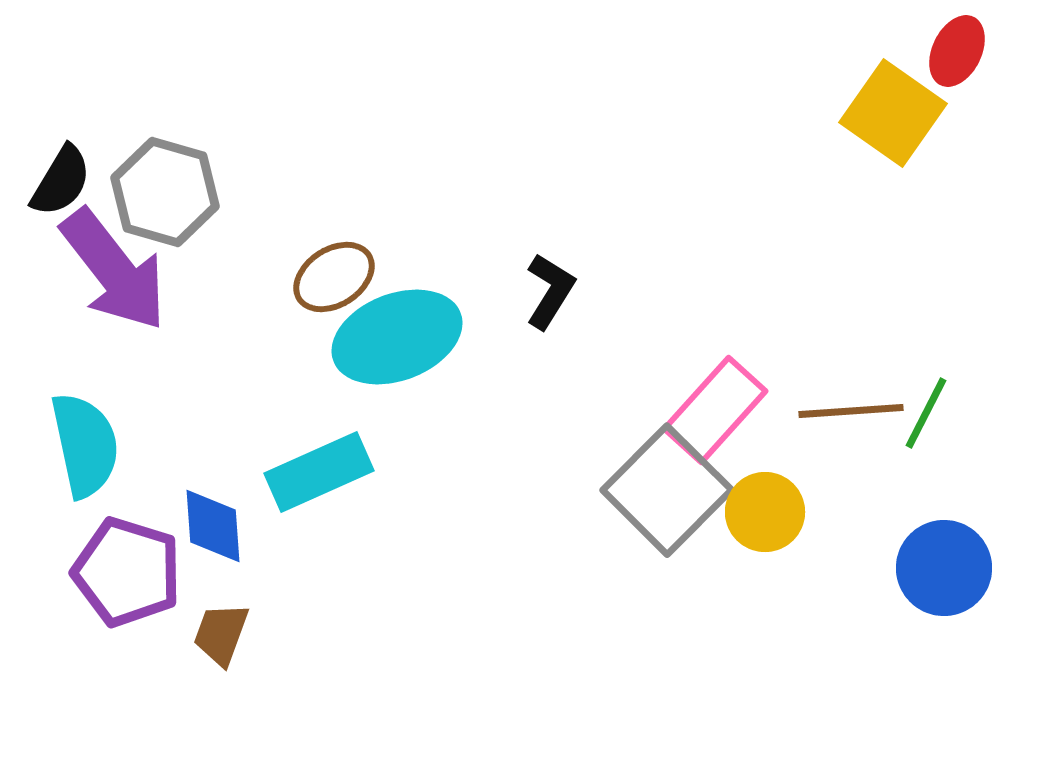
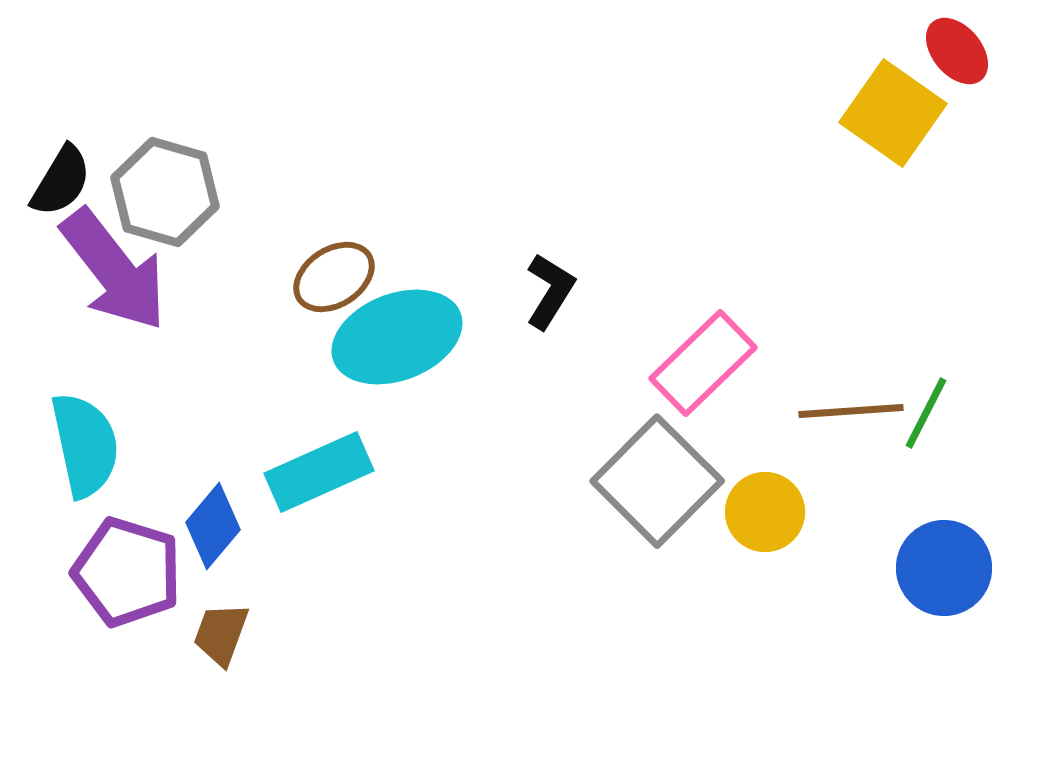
red ellipse: rotated 66 degrees counterclockwise
pink rectangle: moved 12 px left, 47 px up; rotated 4 degrees clockwise
gray square: moved 10 px left, 9 px up
blue diamond: rotated 44 degrees clockwise
